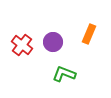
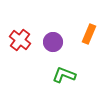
red cross: moved 2 px left, 5 px up
green L-shape: moved 1 px down
